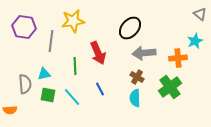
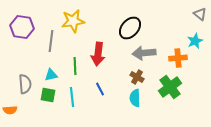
purple hexagon: moved 2 px left
red arrow: moved 1 px down; rotated 30 degrees clockwise
cyan triangle: moved 7 px right, 1 px down
cyan line: rotated 36 degrees clockwise
